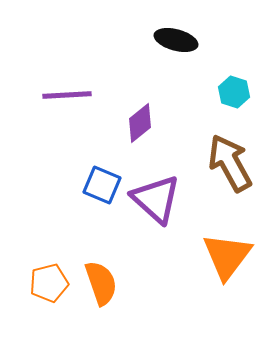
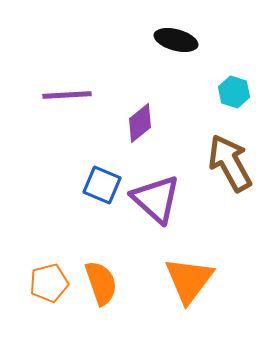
orange triangle: moved 38 px left, 24 px down
